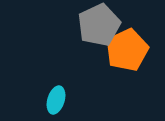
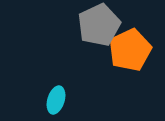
orange pentagon: moved 3 px right
